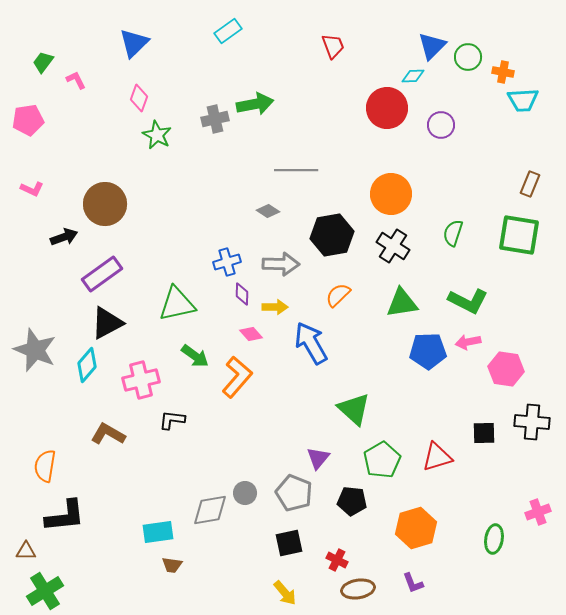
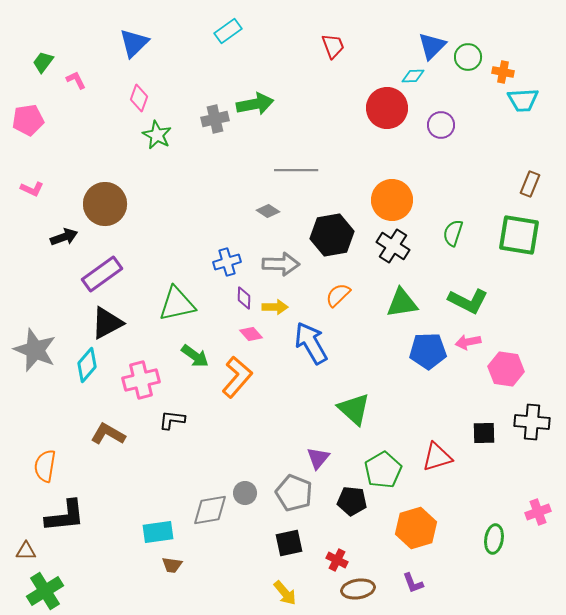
orange circle at (391, 194): moved 1 px right, 6 px down
purple diamond at (242, 294): moved 2 px right, 4 px down
green pentagon at (382, 460): moved 1 px right, 10 px down
